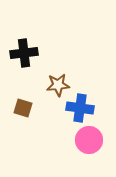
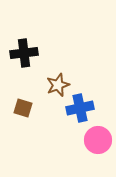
brown star: rotated 15 degrees counterclockwise
blue cross: rotated 20 degrees counterclockwise
pink circle: moved 9 px right
